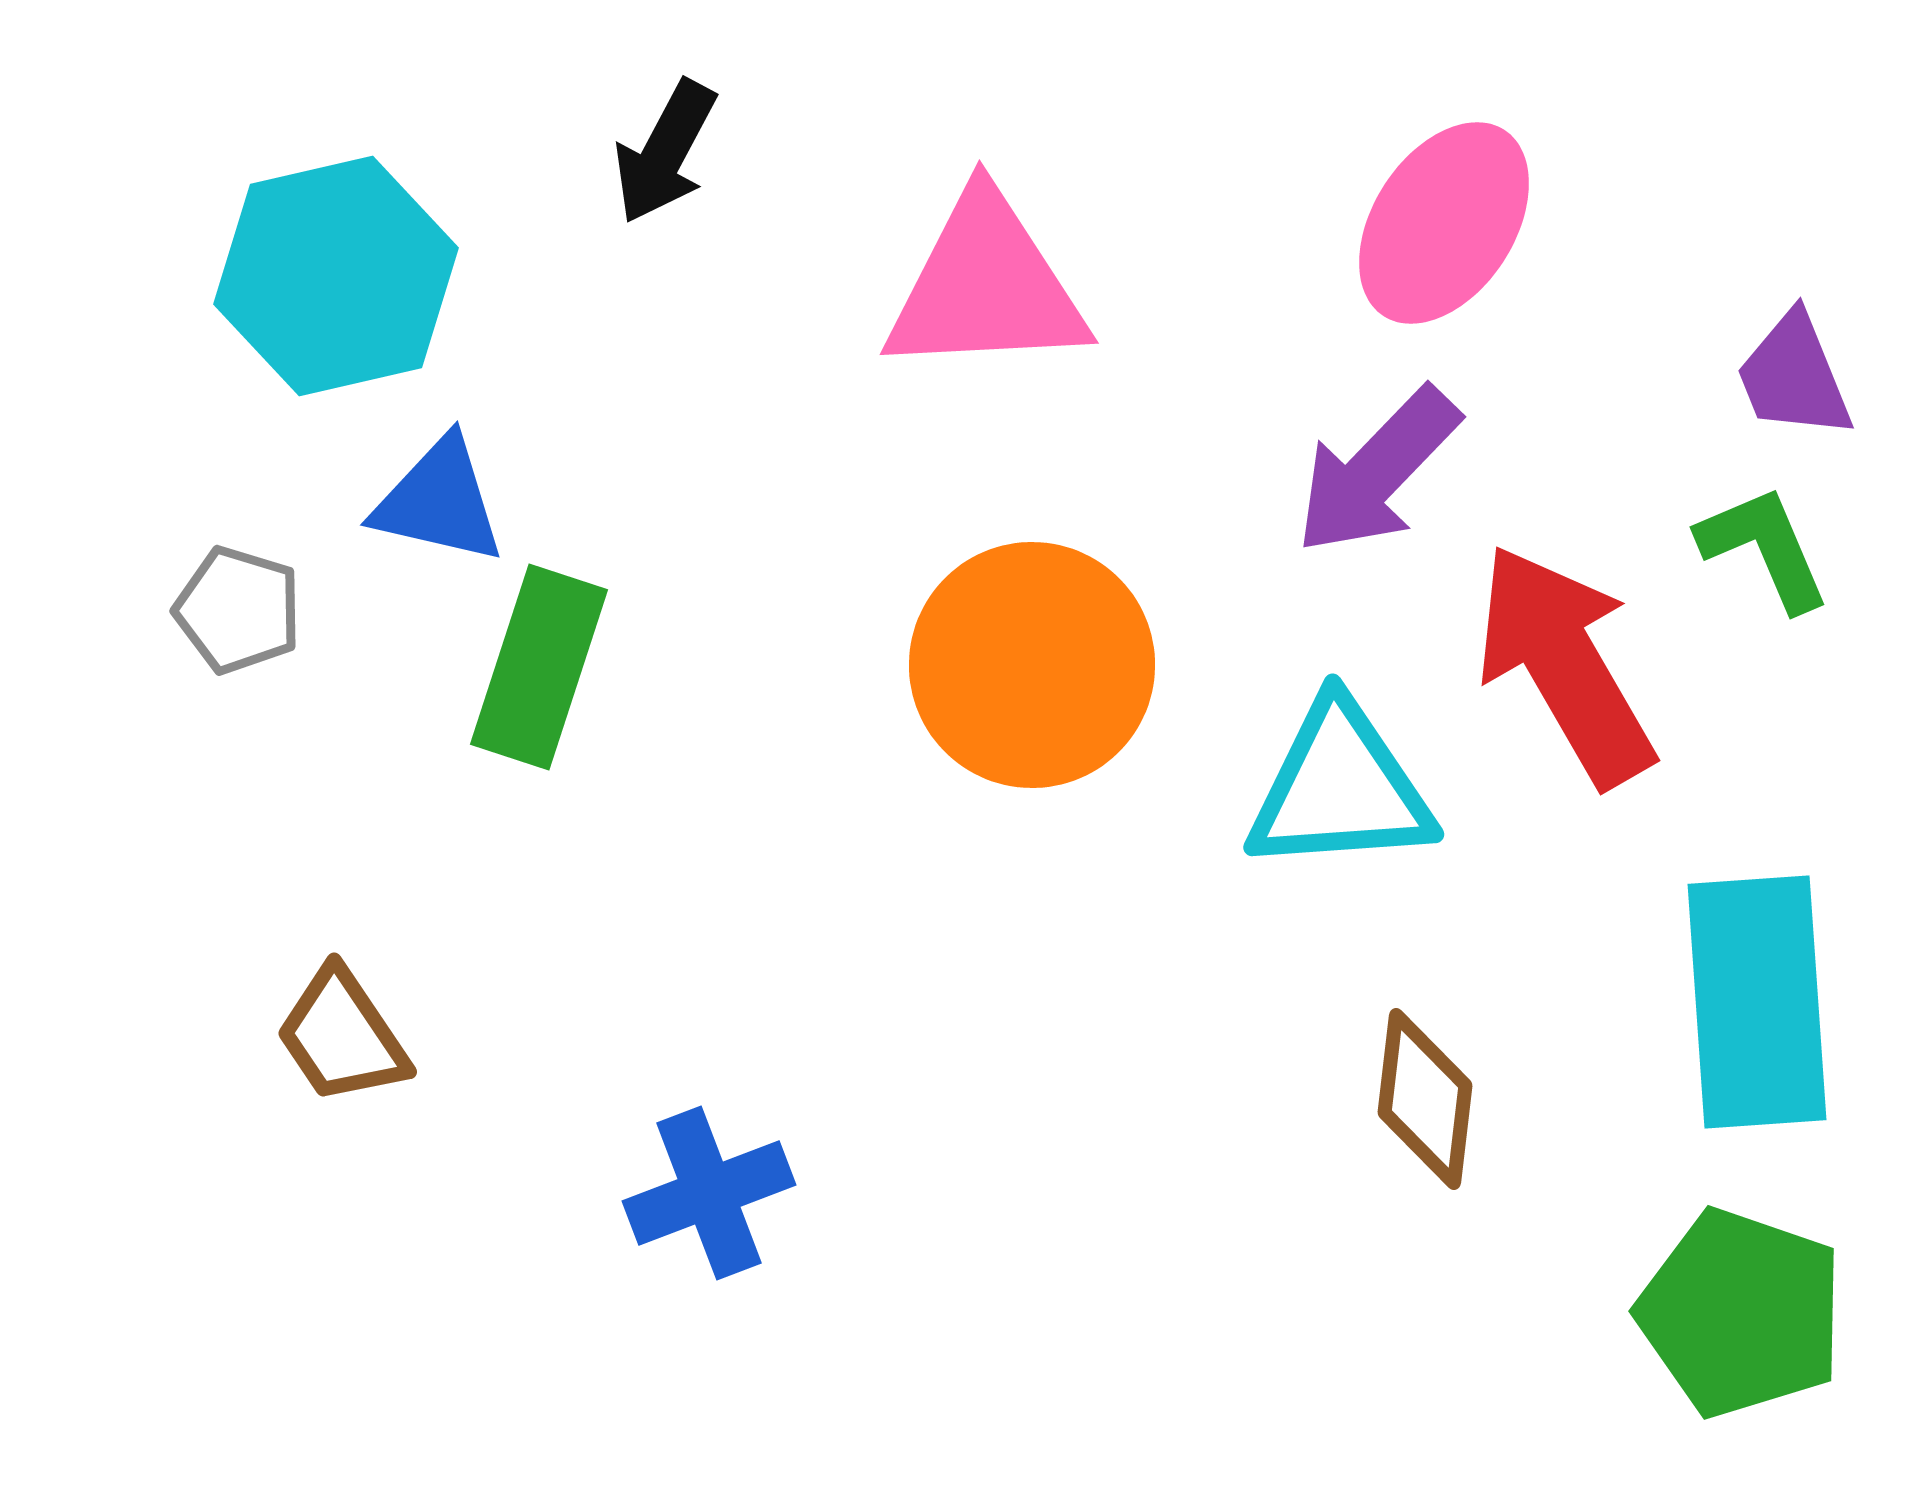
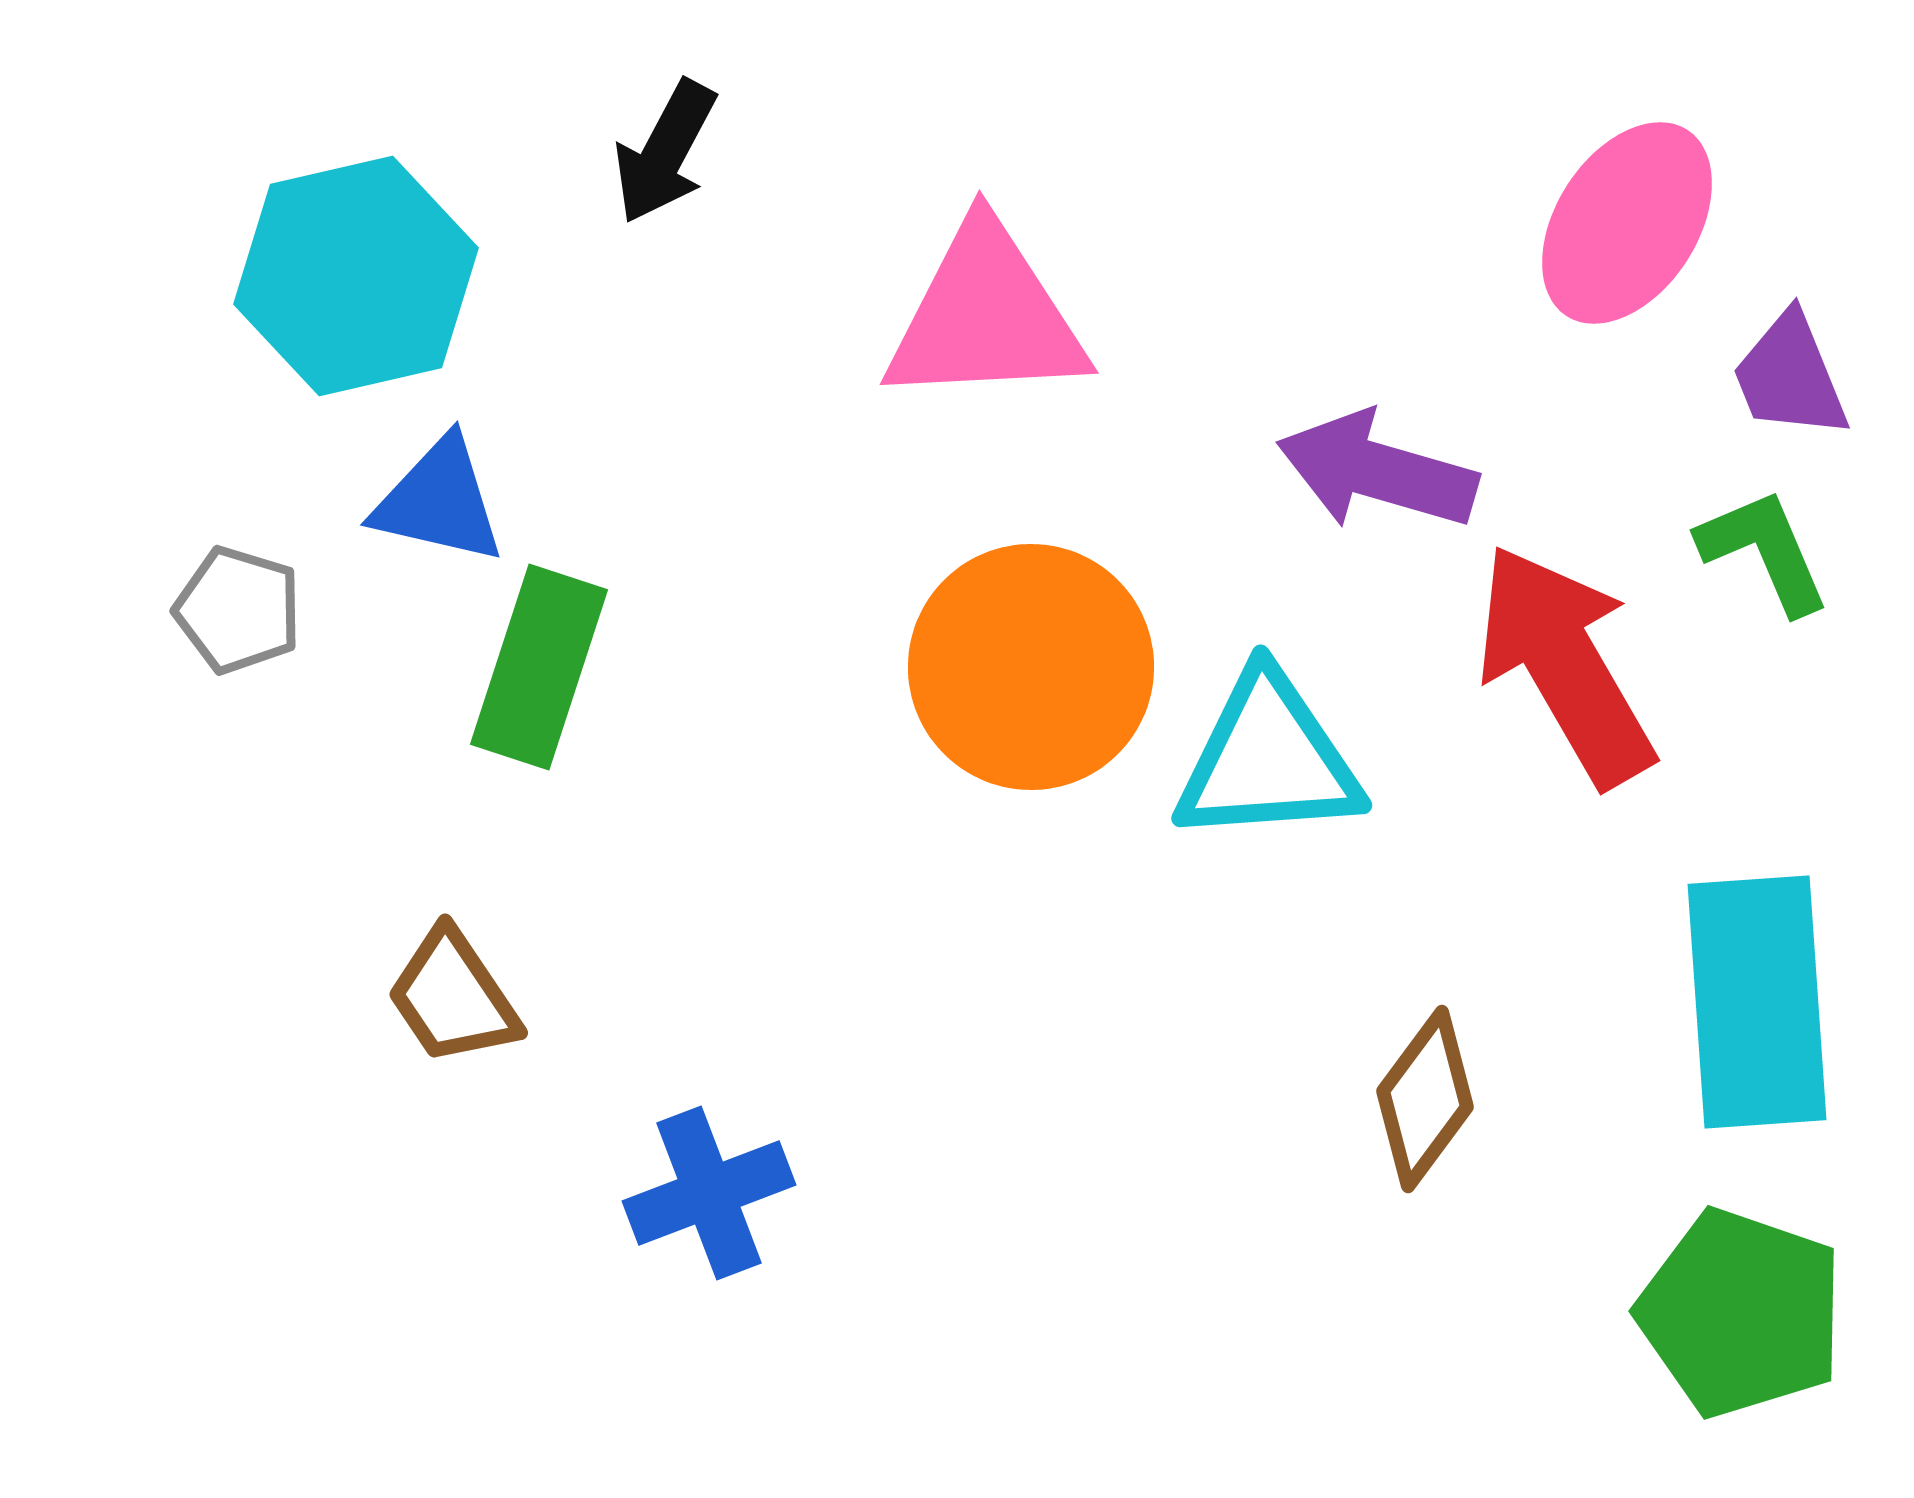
pink ellipse: moved 183 px right
cyan hexagon: moved 20 px right
pink triangle: moved 30 px down
purple trapezoid: moved 4 px left
purple arrow: rotated 62 degrees clockwise
green L-shape: moved 3 px down
orange circle: moved 1 px left, 2 px down
cyan triangle: moved 72 px left, 29 px up
brown trapezoid: moved 111 px right, 39 px up
brown diamond: rotated 30 degrees clockwise
